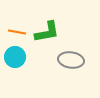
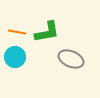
gray ellipse: moved 1 px up; rotated 15 degrees clockwise
